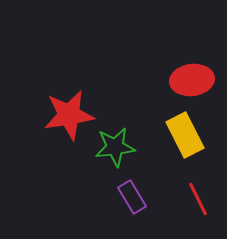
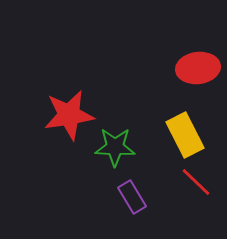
red ellipse: moved 6 px right, 12 px up
green star: rotated 9 degrees clockwise
red line: moved 2 px left, 17 px up; rotated 20 degrees counterclockwise
